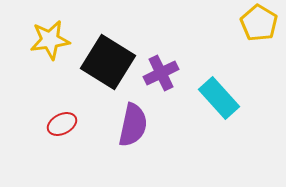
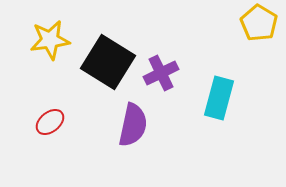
cyan rectangle: rotated 57 degrees clockwise
red ellipse: moved 12 px left, 2 px up; rotated 12 degrees counterclockwise
